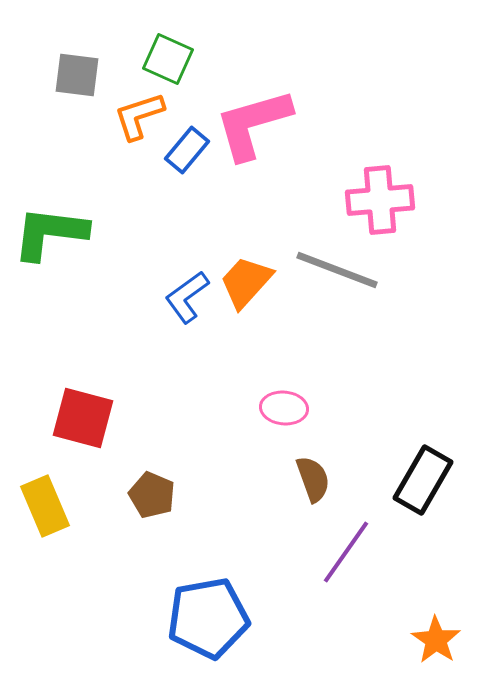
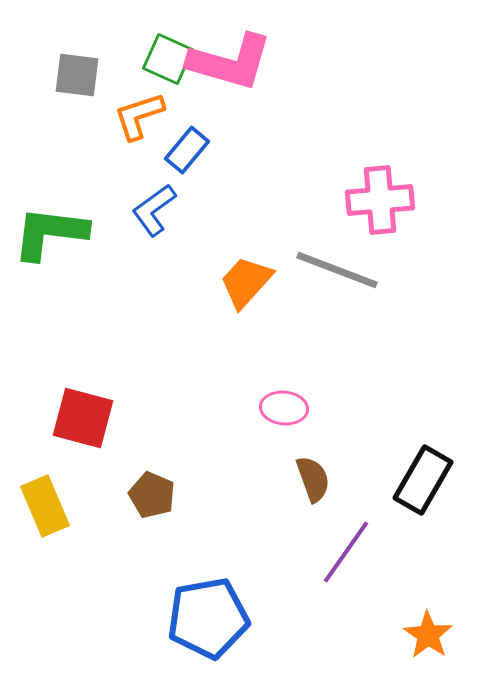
pink L-shape: moved 23 px left, 62 px up; rotated 148 degrees counterclockwise
blue L-shape: moved 33 px left, 87 px up
orange star: moved 8 px left, 5 px up
